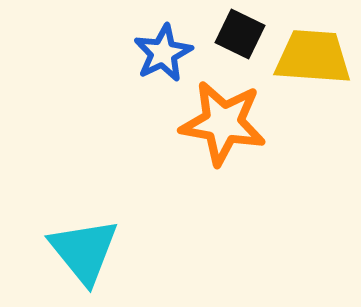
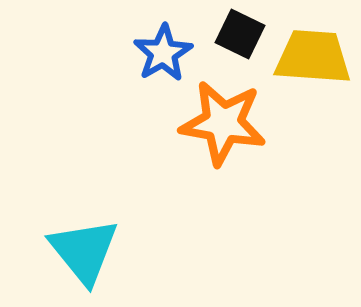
blue star: rotated 4 degrees counterclockwise
